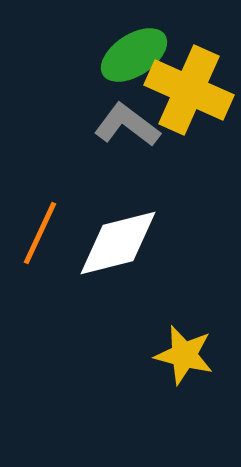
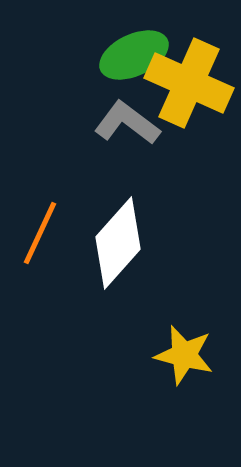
green ellipse: rotated 8 degrees clockwise
yellow cross: moved 7 px up
gray L-shape: moved 2 px up
white diamond: rotated 34 degrees counterclockwise
